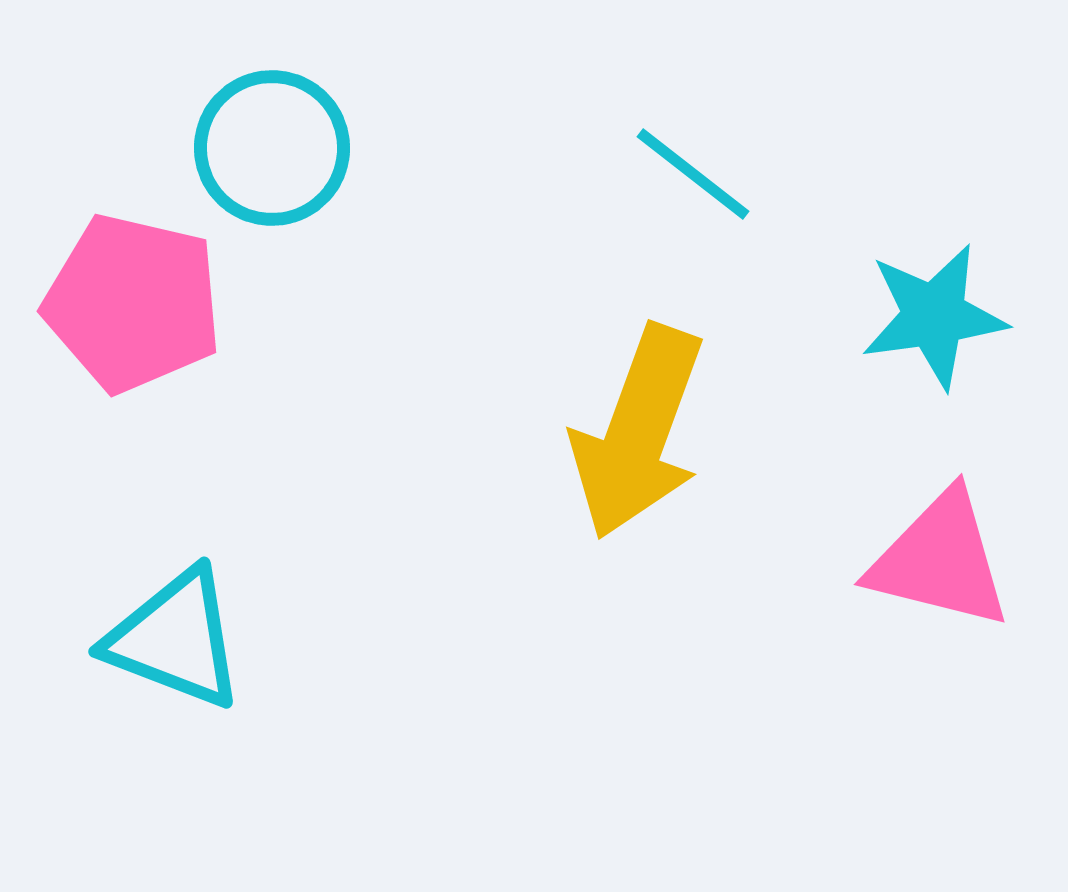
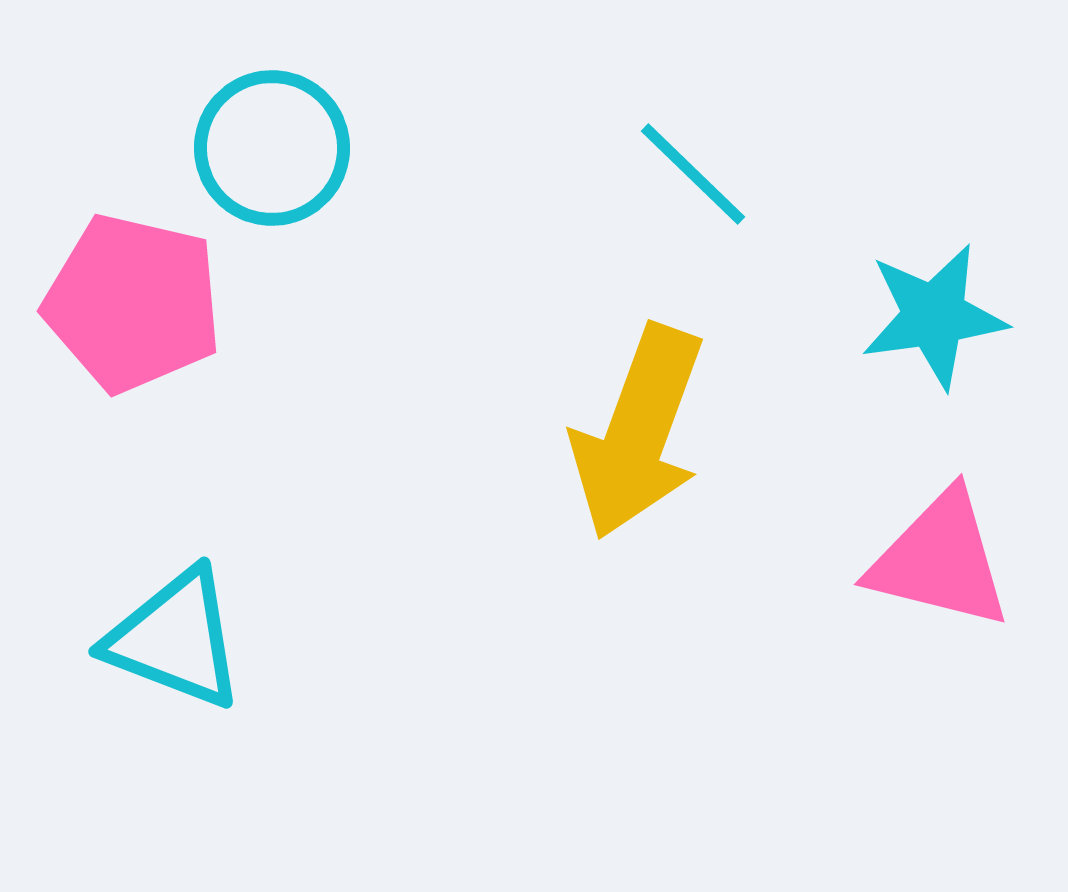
cyan line: rotated 6 degrees clockwise
